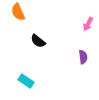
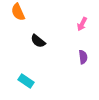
pink arrow: moved 6 px left
